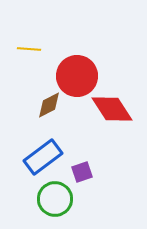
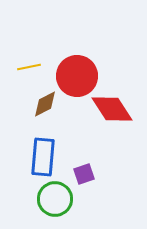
yellow line: moved 18 px down; rotated 15 degrees counterclockwise
brown diamond: moved 4 px left, 1 px up
blue rectangle: rotated 48 degrees counterclockwise
purple square: moved 2 px right, 2 px down
